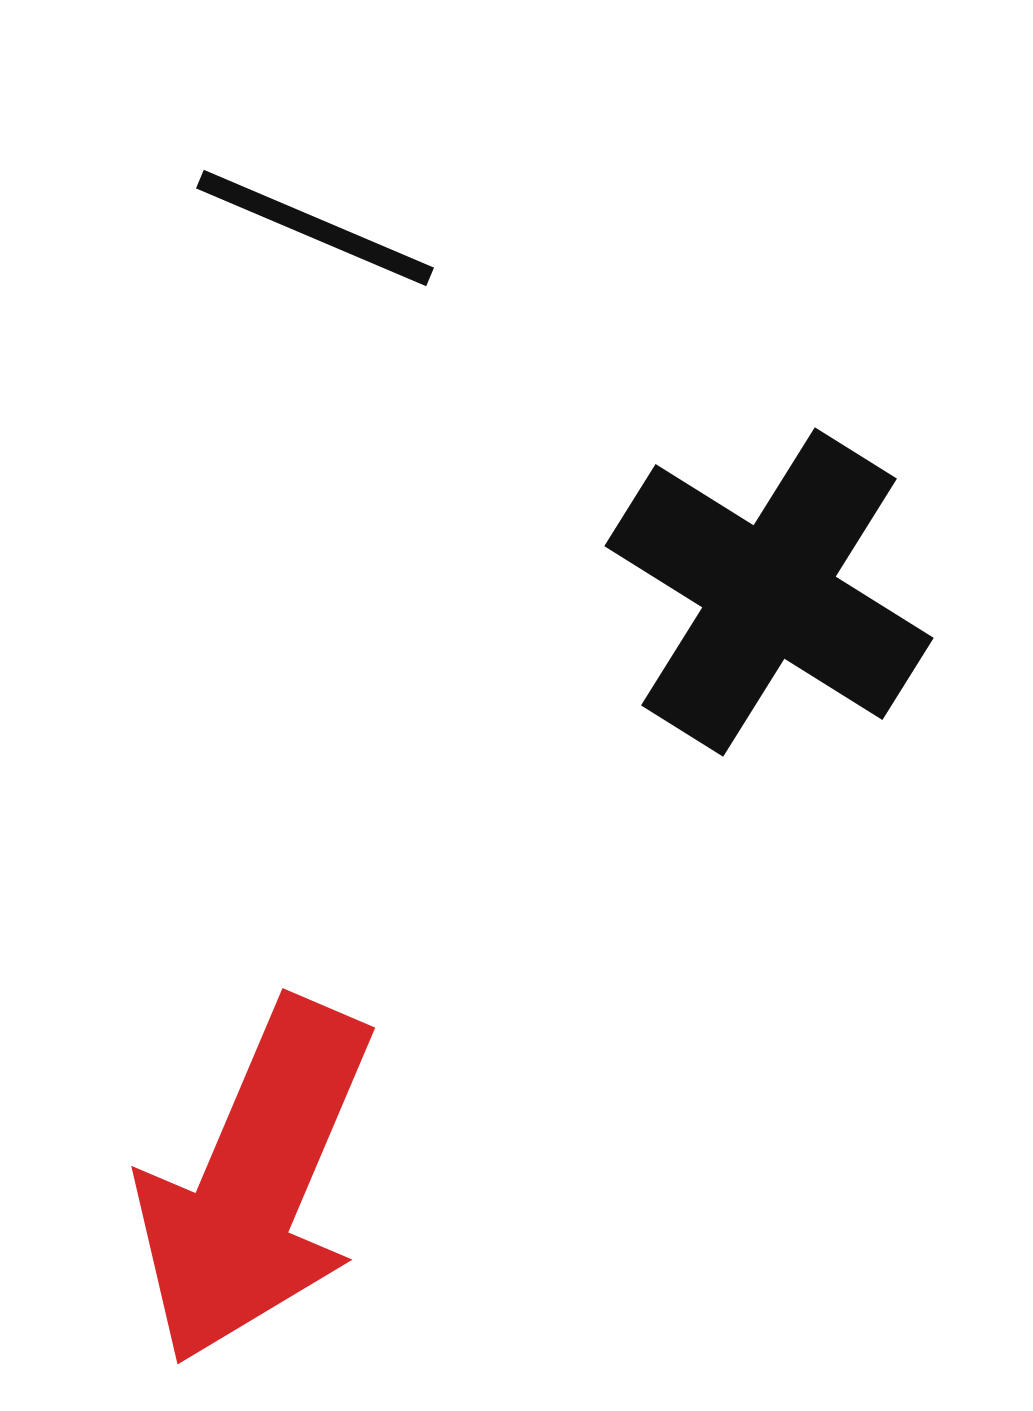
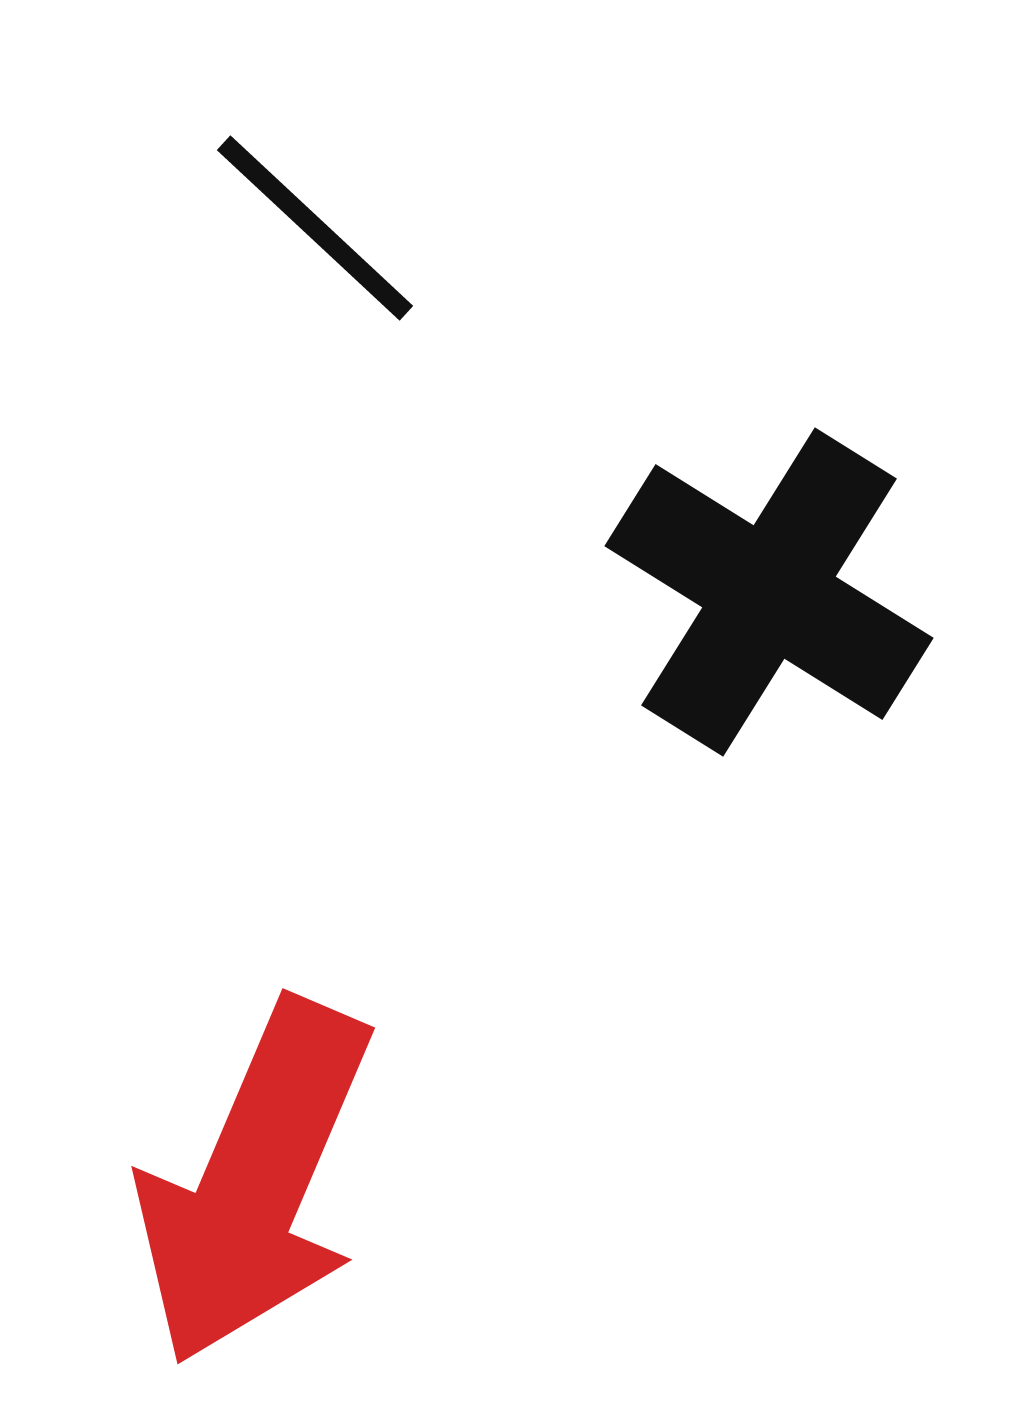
black line: rotated 20 degrees clockwise
